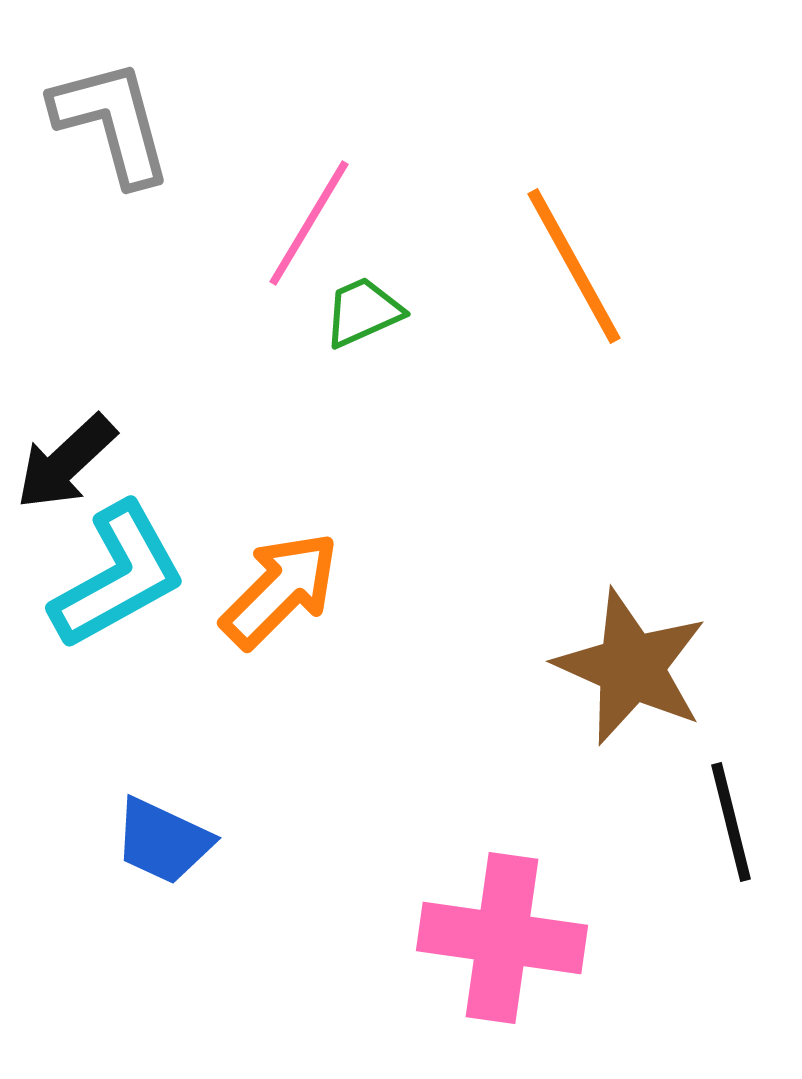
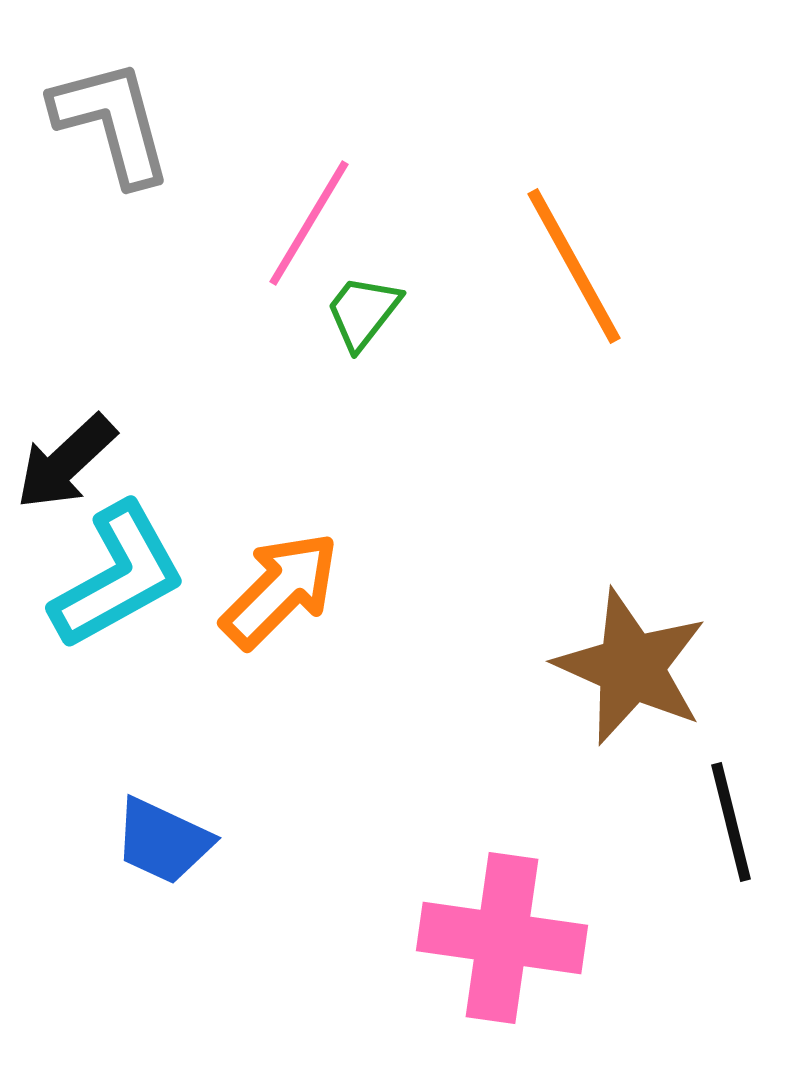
green trapezoid: rotated 28 degrees counterclockwise
